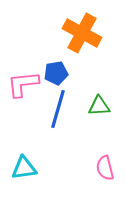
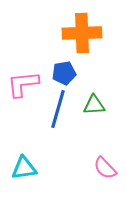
orange cross: rotated 30 degrees counterclockwise
blue pentagon: moved 8 px right
green triangle: moved 5 px left, 1 px up
pink semicircle: rotated 30 degrees counterclockwise
